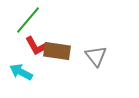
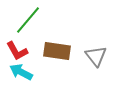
red L-shape: moved 19 px left, 5 px down
